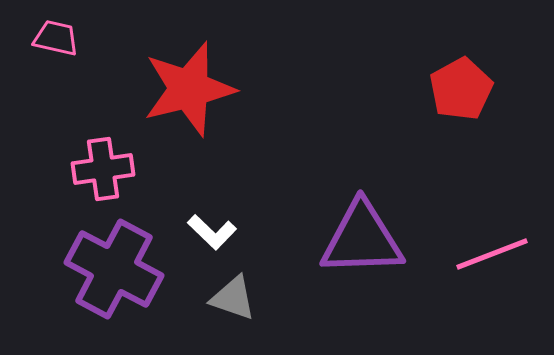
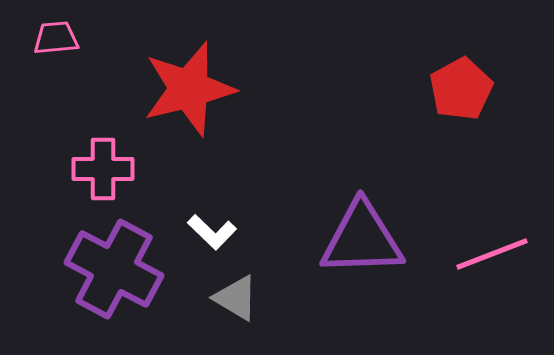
pink trapezoid: rotated 18 degrees counterclockwise
pink cross: rotated 8 degrees clockwise
gray triangle: moved 3 px right; rotated 12 degrees clockwise
